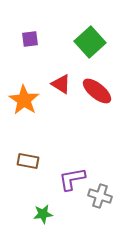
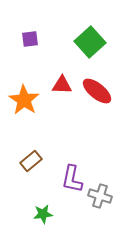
red triangle: moved 1 px right, 1 px down; rotated 30 degrees counterclockwise
brown rectangle: moved 3 px right; rotated 50 degrees counterclockwise
purple L-shape: rotated 68 degrees counterclockwise
